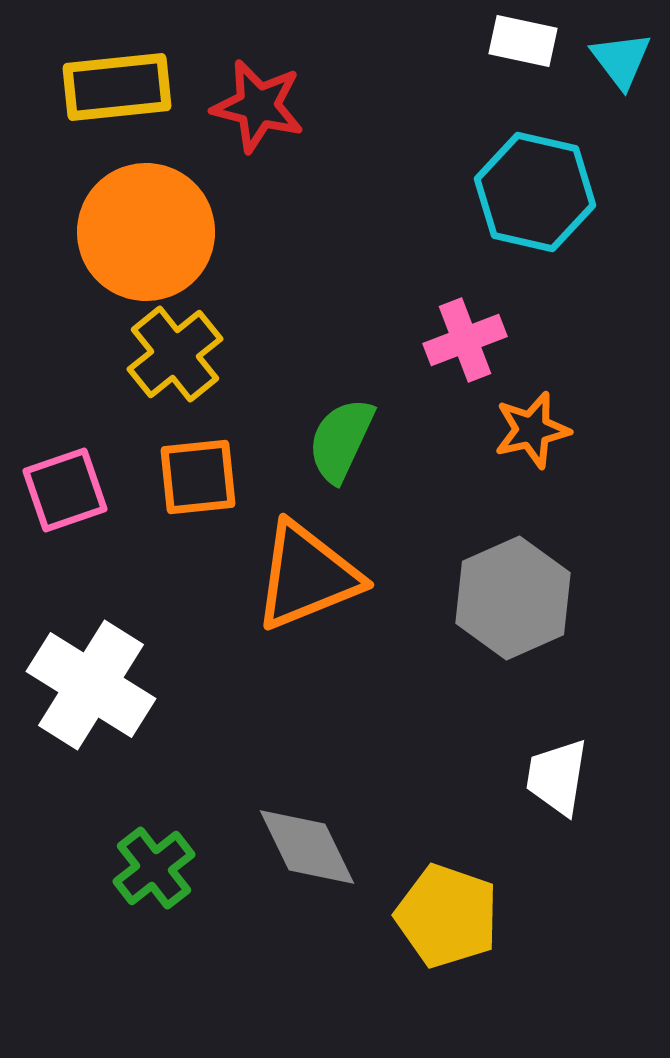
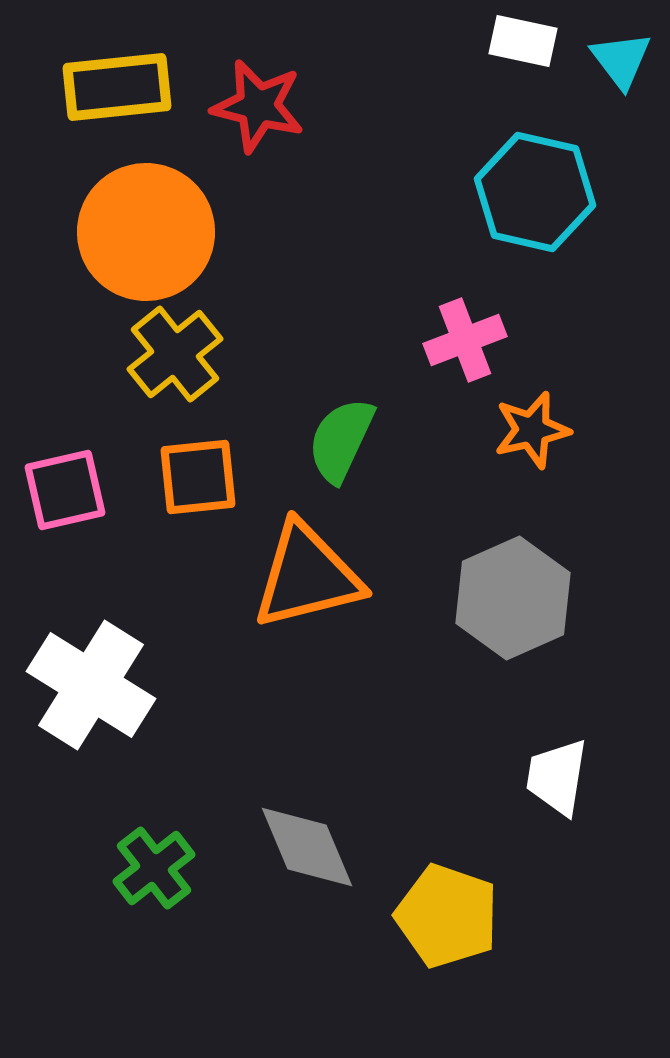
pink square: rotated 6 degrees clockwise
orange triangle: rotated 8 degrees clockwise
gray diamond: rotated 3 degrees clockwise
